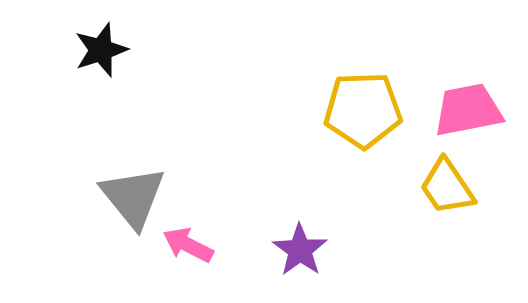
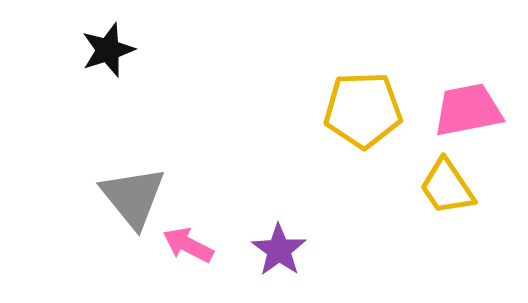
black star: moved 7 px right
purple star: moved 21 px left
